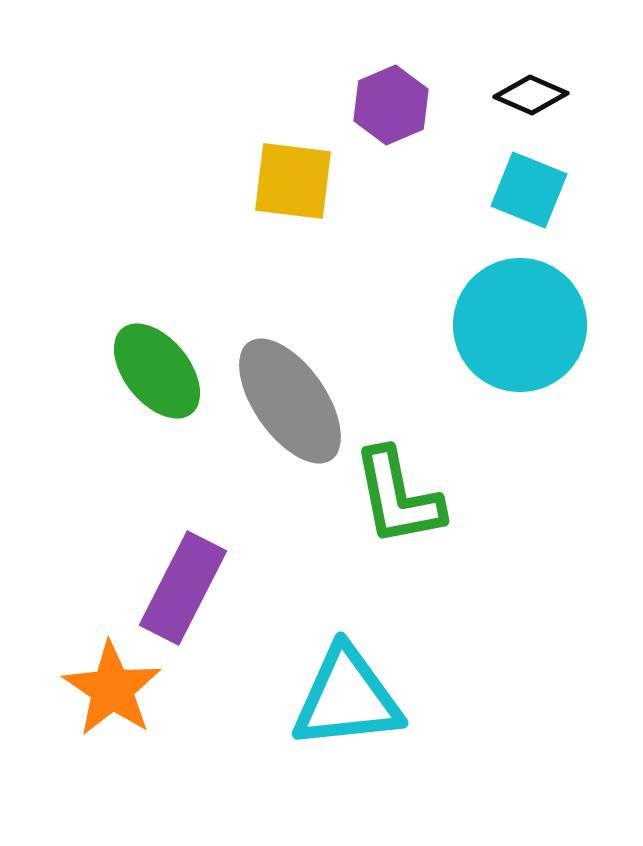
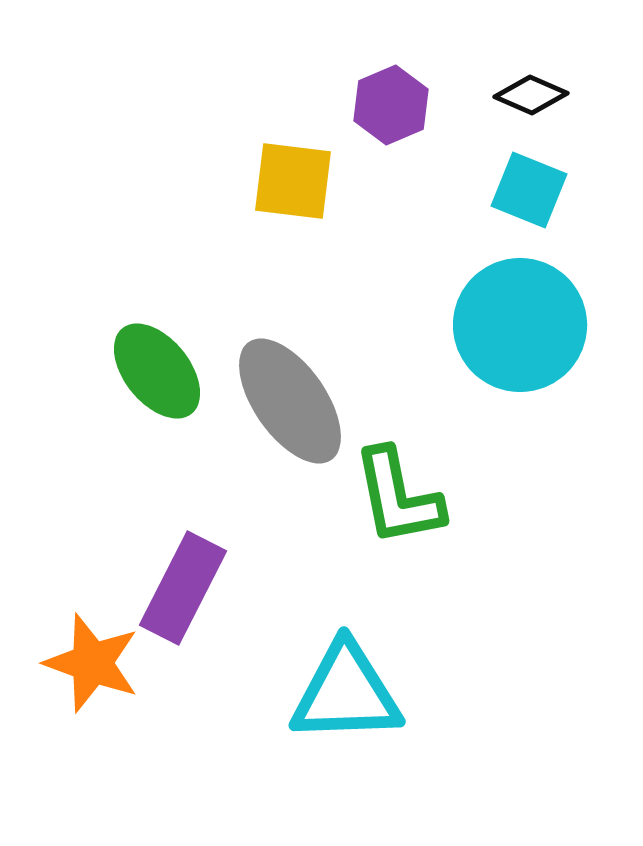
orange star: moved 20 px left, 26 px up; rotated 14 degrees counterclockwise
cyan triangle: moved 1 px left, 5 px up; rotated 4 degrees clockwise
